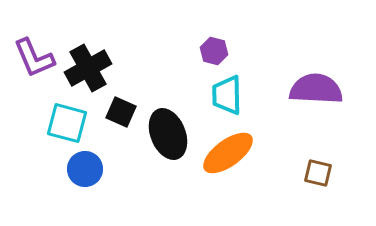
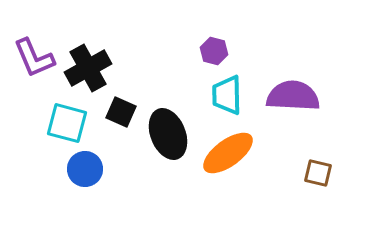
purple semicircle: moved 23 px left, 7 px down
